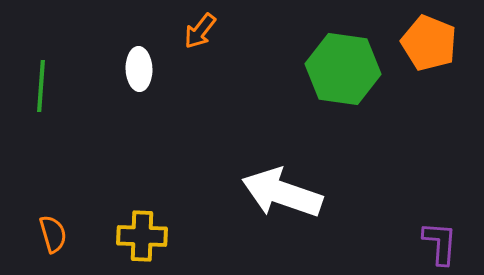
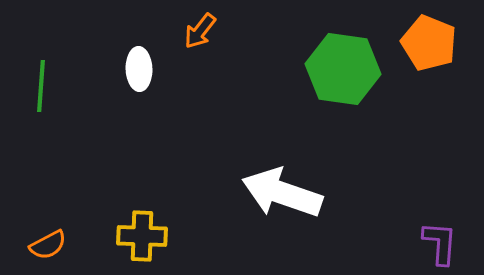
orange semicircle: moved 5 px left, 11 px down; rotated 78 degrees clockwise
